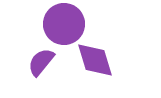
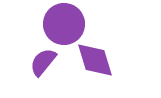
purple semicircle: moved 2 px right
